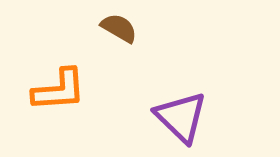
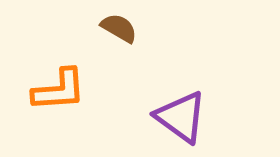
purple triangle: rotated 8 degrees counterclockwise
